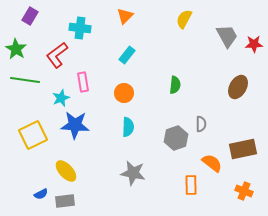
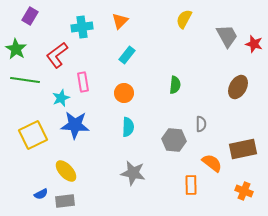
orange triangle: moved 5 px left, 5 px down
cyan cross: moved 2 px right, 1 px up; rotated 15 degrees counterclockwise
red star: rotated 18 degrees clockwise
gray hexagon: moved 2 px left, 2 px down; rotated 25 degrees clockwise
